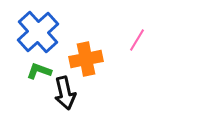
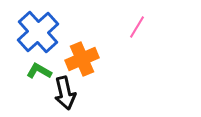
pink line: moved 13 px up
orange cross: moved 4 px left; rotated 12 degrees counterclockwise
green L-shape: rotated 10 degrees clockwise
